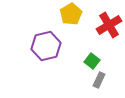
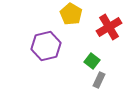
yellow pentagon: rotated 10 degrees counterclockwise
red cross: moved 2 px down
